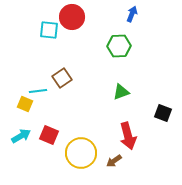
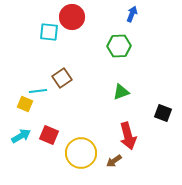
cyan square: moved 2 px down
